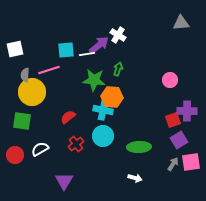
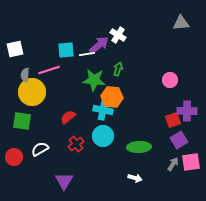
red circle: moved 1 px left, 2 px down
